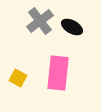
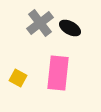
gray cross: moved 2 px down
black ellipse: moved 2 px left, 1 px down
